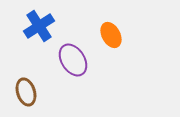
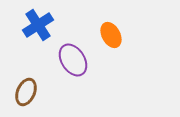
blue cross: moved 1 px left, 1 px up
brown ellipse: rotated 40 degrees clockwise
